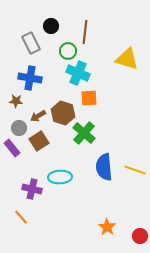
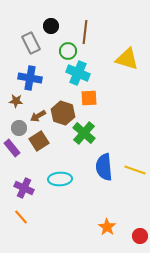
cyan ellipse: moved 2 px down
purple cross: moved 8 px left, 1 px up; rotated 12 degrees clockwise
